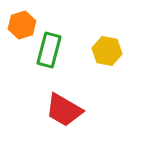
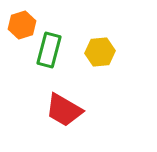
yellow hexagon: moved 7 px left, 1 px down; rotated 16 degrees counterclockwise
